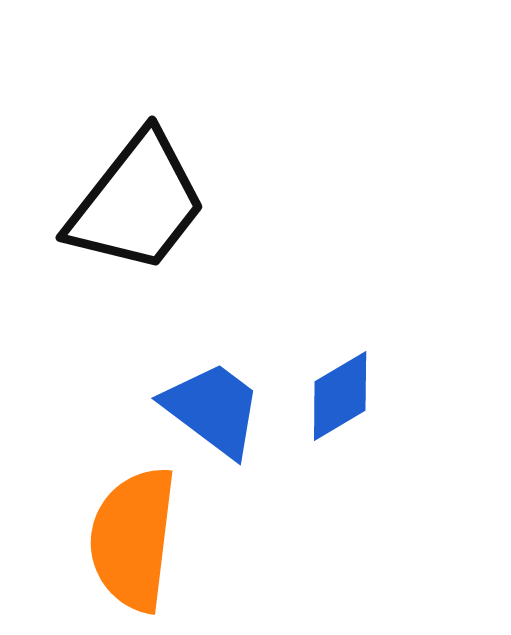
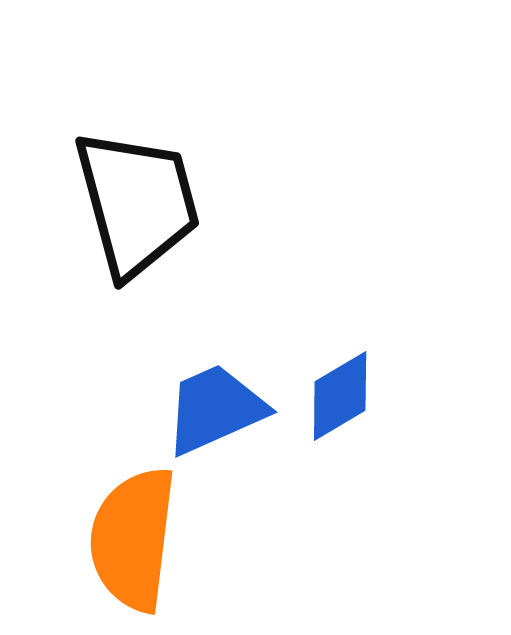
black trapezoid: rotated 53 degrees counterclockwise
blue trapezoid: moved 2 px right; rotated 61 degrees counterclockwise
